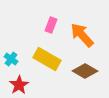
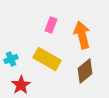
orange arrow: rotated 28 degrees clockwise
cyan cross: rotated 32 degrees clockwise
brown diamond: rotated 70 degrees counterclockwise
red star: moved 2 px right
